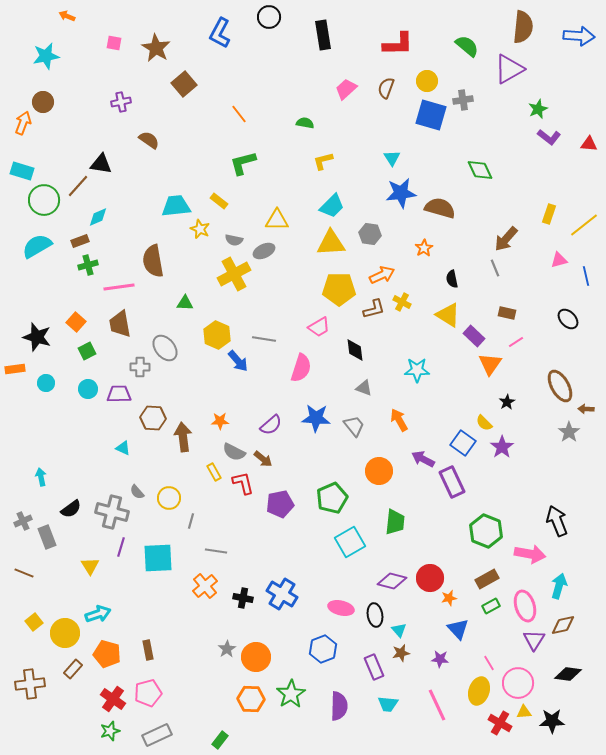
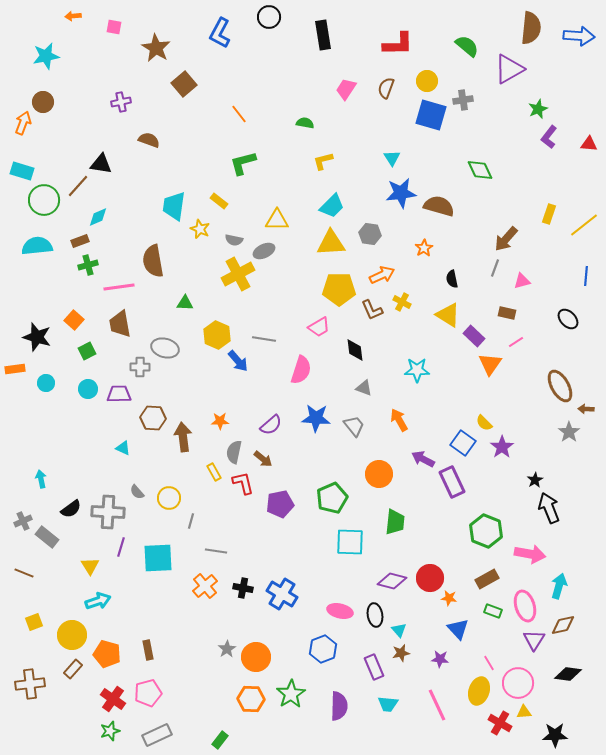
orange arrow at (67, 16): moved 6 px right; rotated 28 degrees counterclockwise
brown semicircle at (523, 27): moved 8 px right, 1 px down
pink square at (114, 43): moved 16 px up
pink trapezoid at (346, 89): rotated 15 degrees counterclockwise
purple L-shape at (549, 137): rotated 90 degrees clockwise
brown semicircle at (149, 140): rotated 15 degrees counterclockwise
cyan trapezoid at (176, 206): moved 2 px left; rotated 76 degrees counterclockwise
brown semicircle at (440, 208): moved 1 px left, 2 px up
cyan semicircle at (37, 246): rotated 24 degrees clockwise
pink triangle at (559, 260): moved 37 px left, 21 px down
gray line at (495, 268): rotated 42 degrees clockwise
yellow cross at (234, 274): moved 4 px right
blue line at (586, 276): rotated 18 degrees clockwise
brown L-shape at (374, 309): moved 2 px left, 1 px down; rotated 80 degrees clockwise
orange square at (76, 322): moved 2 px left, 2 px up
gray ellipse at (165, 348): rotated 36 degrees counterclockwise
pink semicircle at (301, 368): moved 2 px down
black star at (507, 402): moved 28 px right, 78 px down
gray semicircle at (234, 452): rotated 75 degrees clockwise
orange circle at (379, 471): moved 3 px down
cyan arrow at (41, 477): moved 2 px down
gray cross at (112, 512): moved 4 px left; rotated 12 degrees counterclockwise
black arrow at (557, 521): moved 8 px left, 13 px up
gray rectangle at (47, 537): rotated 30 degrees counterclockwise
cyan square at (350, 542): rotated 32 degrees clockwise
black cross at (243, 598): moved 10 px up
orange star at (449, 598): rotated 21 degrees clockwise
green rectangle at (491, 606): moved 2 px right, 5 px down; rotated 48 degrees clockwise
pink ellipse at (341, 608): moved 1 px left, 3 px down
cyan arrow at (98, 614): moved 13 px up
yellow square at (34, 622): rotated 18 degrees clockwise
yellow circle at (65, 633): moved 7 px right, 2 px down
black star at (552, 721): moved 3 px right, 14 px down
